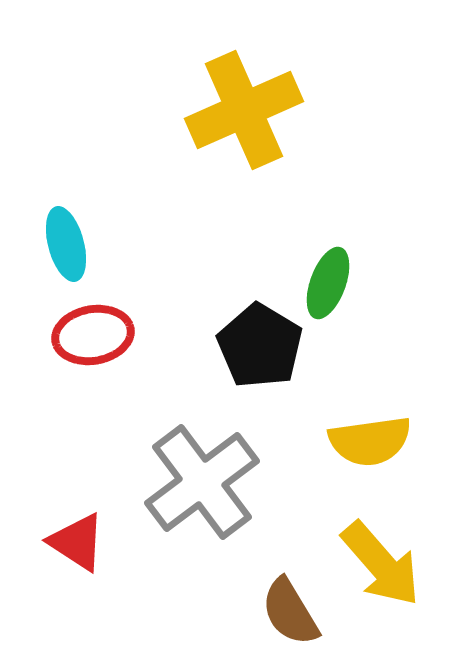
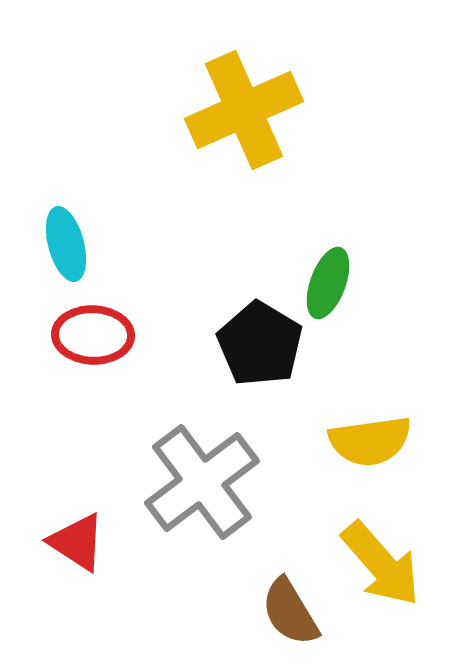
red ellipse: rotated 12 degrees clockwise
black pentagon: moved 2 px up
